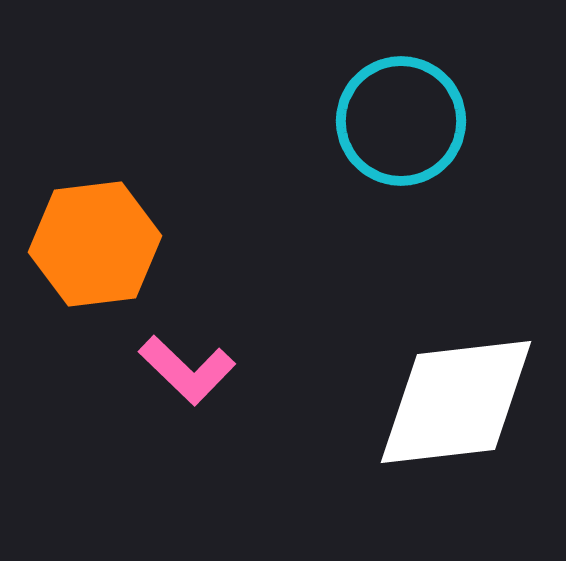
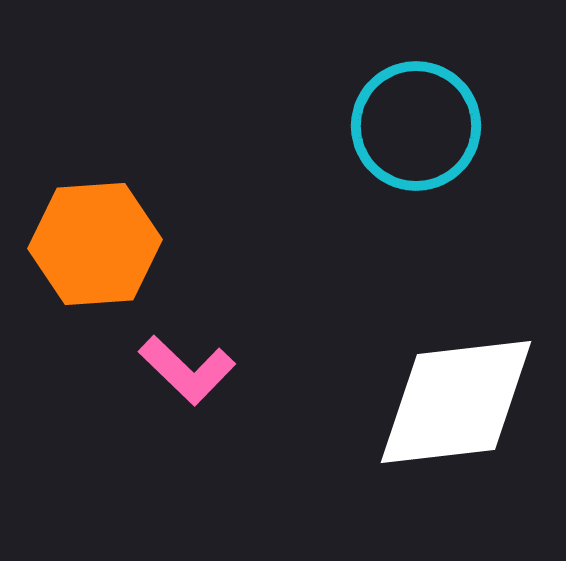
cyan circle: moved 15 px right, 5 px down
orange hexagon: rotated 3 degrees clockwise
